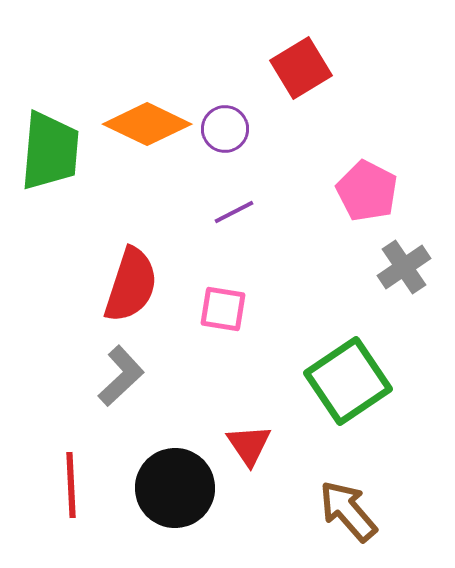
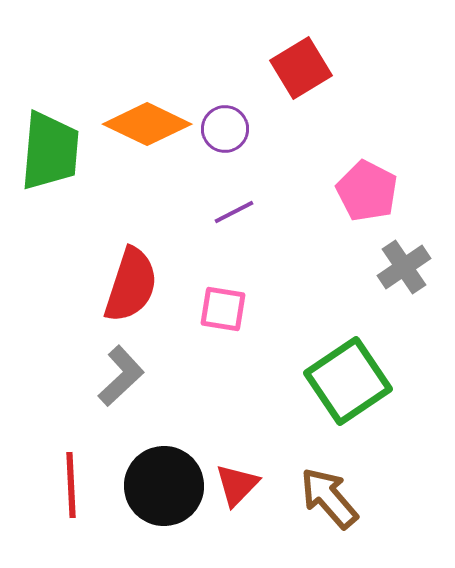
red triangle: moved 12 px left, 40 px down; rotated 18 degrees clockwise
black circle: moved 11 px left, 2 px up
brown arrow: moved 19 px left, 13 px up
